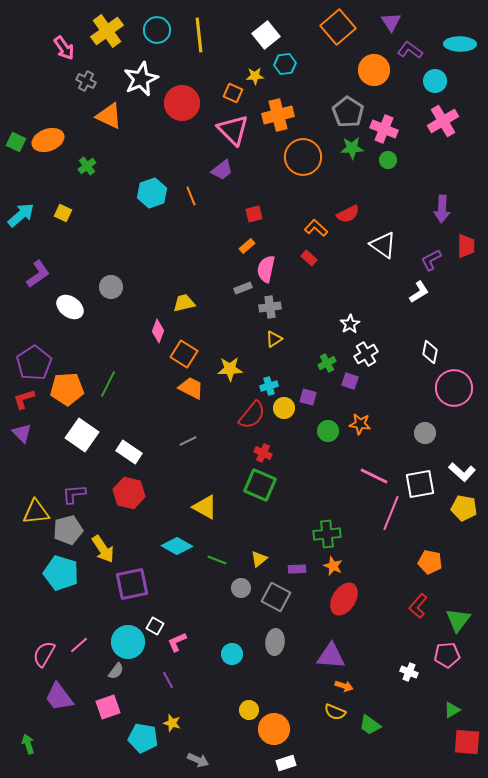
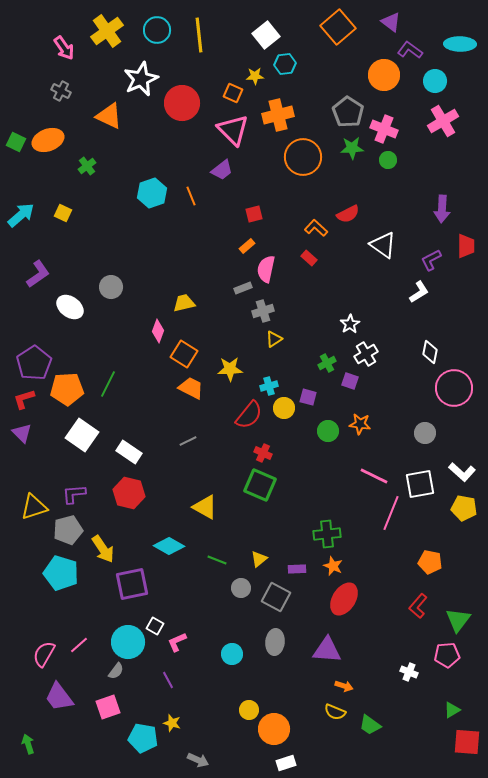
purple triangle at (391, 22): rotated 20 degrees counterclockwise
orange circle at (374, 70): moved 10 px right, 5 px down
gray cross at (86, 81): moved 25 px left, 10 px down
gray cross at (270, 307): moved 7 px left, 4 px down; rotated 10 degrees counterclockwise
red semicircle at (252, 415): moved 3 px left
yellow triangle at (36, 512): moved 2 px left, 5 px up; rotated 12 degrees counterclockwise
cyan diamond at (177, 546): moved 8 px left
purple triangle at (331, 656): moved 4 px left, 6 px up
